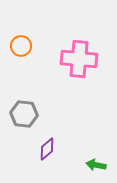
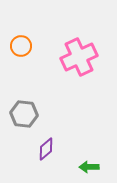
pink cross: moved 2 px up; rotated 30 degrees counterclockwise
purple diamond: moved 1 px left
green arrow: moved 7 px left, 2 px down; rotated 12 degrees counterclockwise
